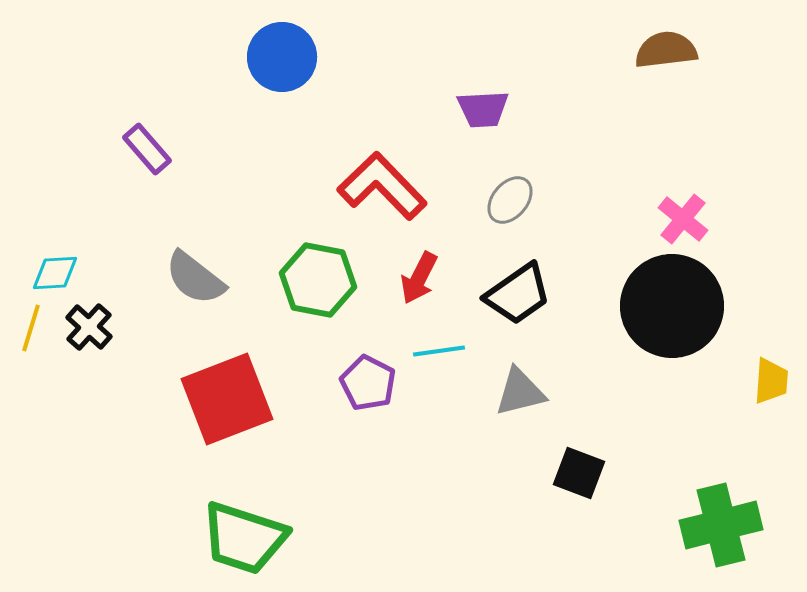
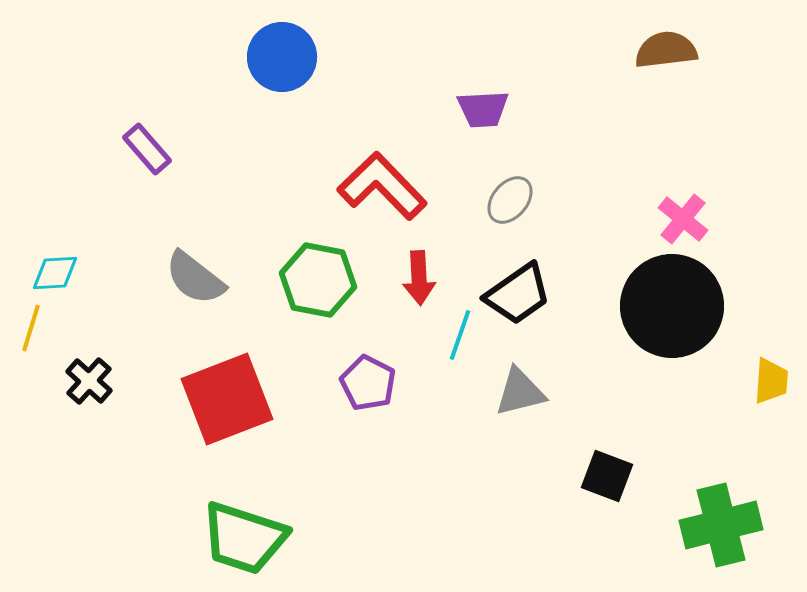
red arrow: rotated 30 degrees counterclockwise
black cross: moved 54 px down
cyan line: moved 21 px right, 16 px up; rotated 63 degrees counterclockwise
black square: moved 28 px right, 3 px down
